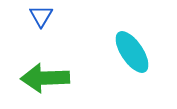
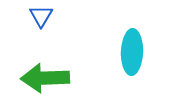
cyan ellipse: rotated 36 degrees clockwise
